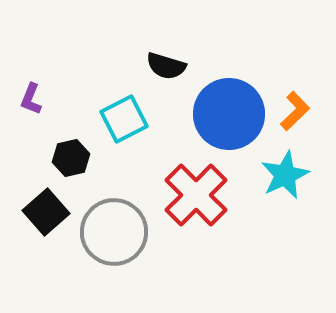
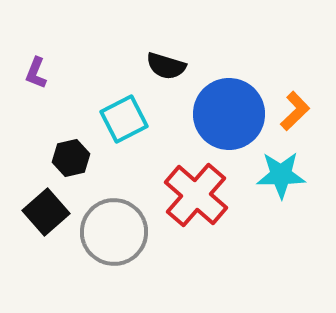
purple L-shape: moved 5 px right, 26 px up
cyan star: moved 4 px left; rotated 24 degrees clockwise
red cross: rotated 4 degrees counterclockwise
